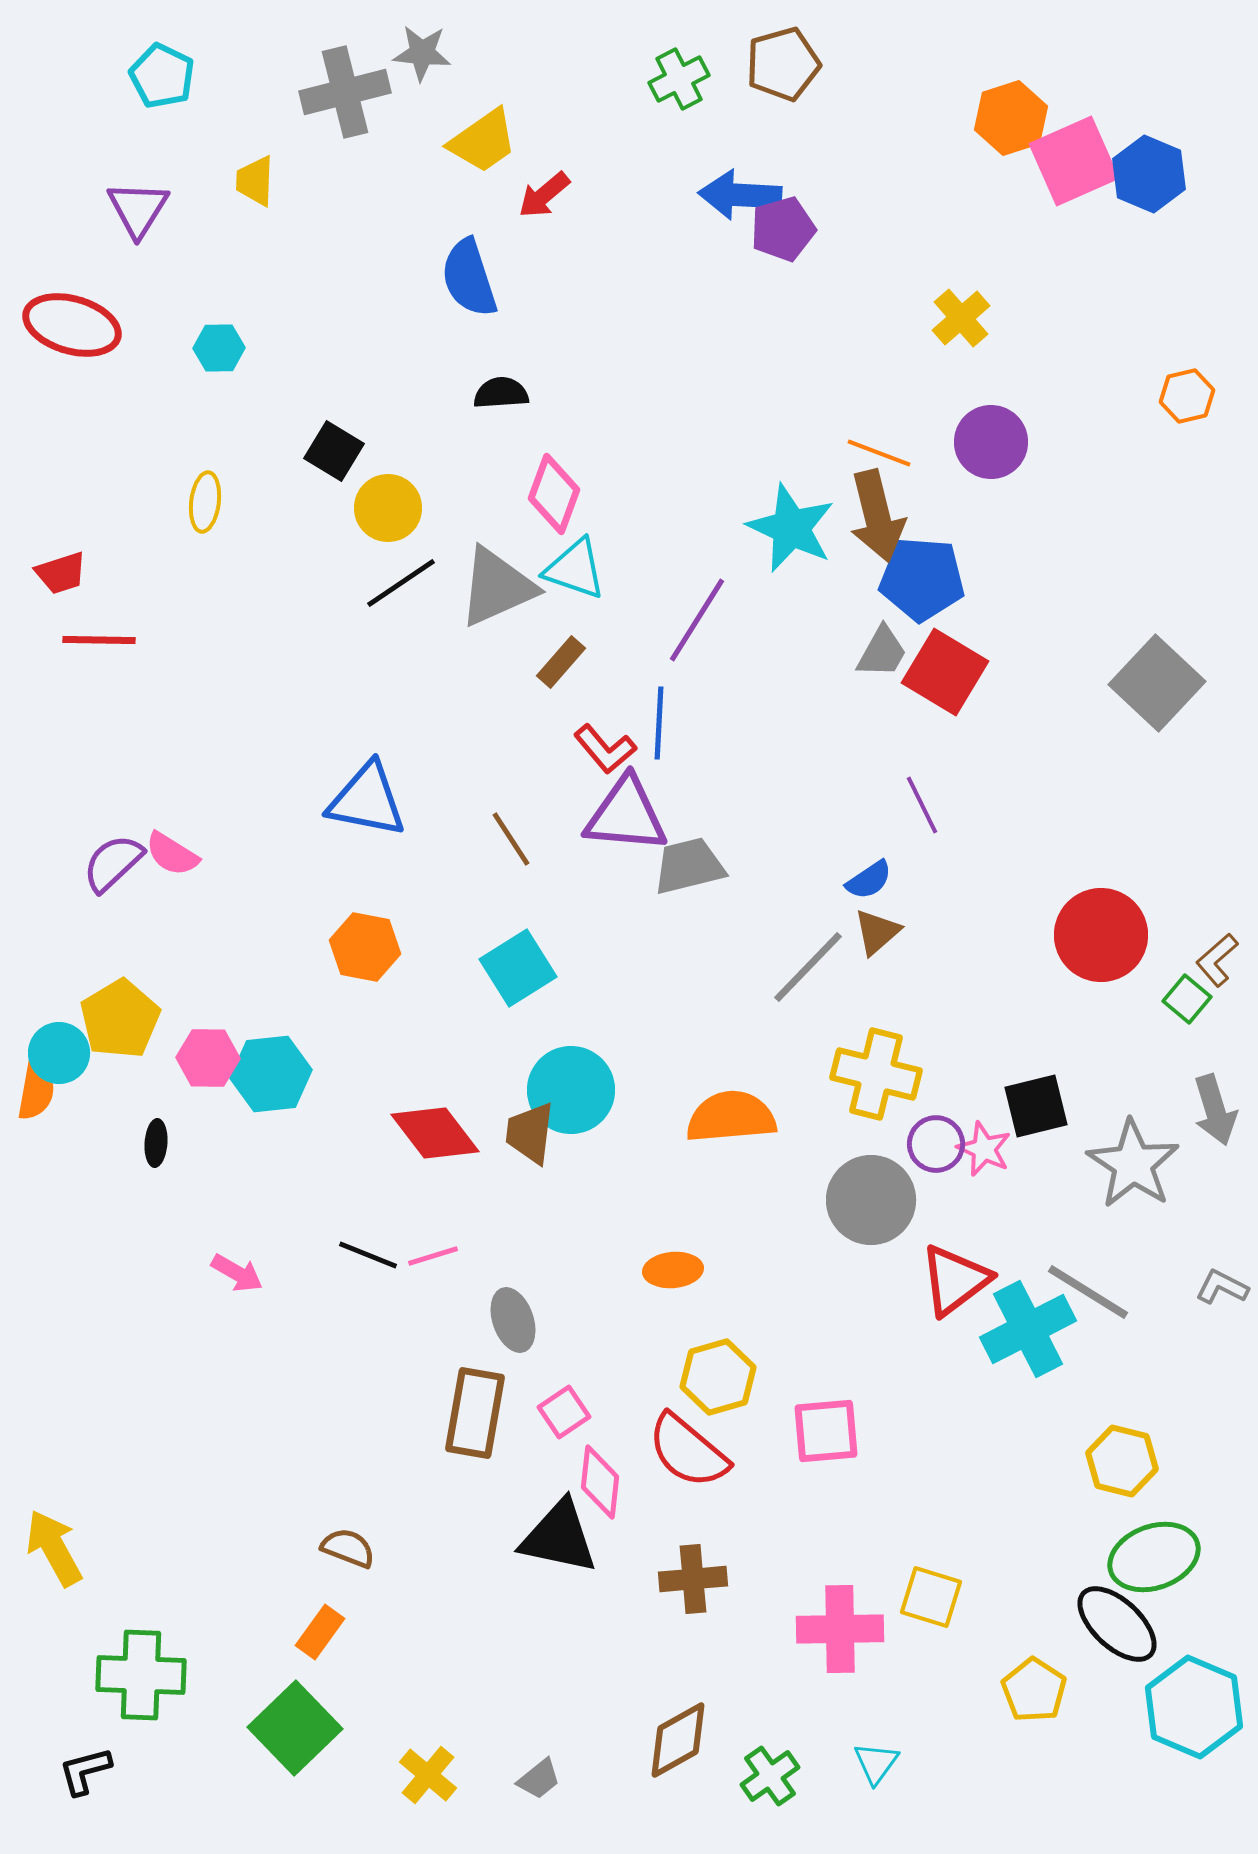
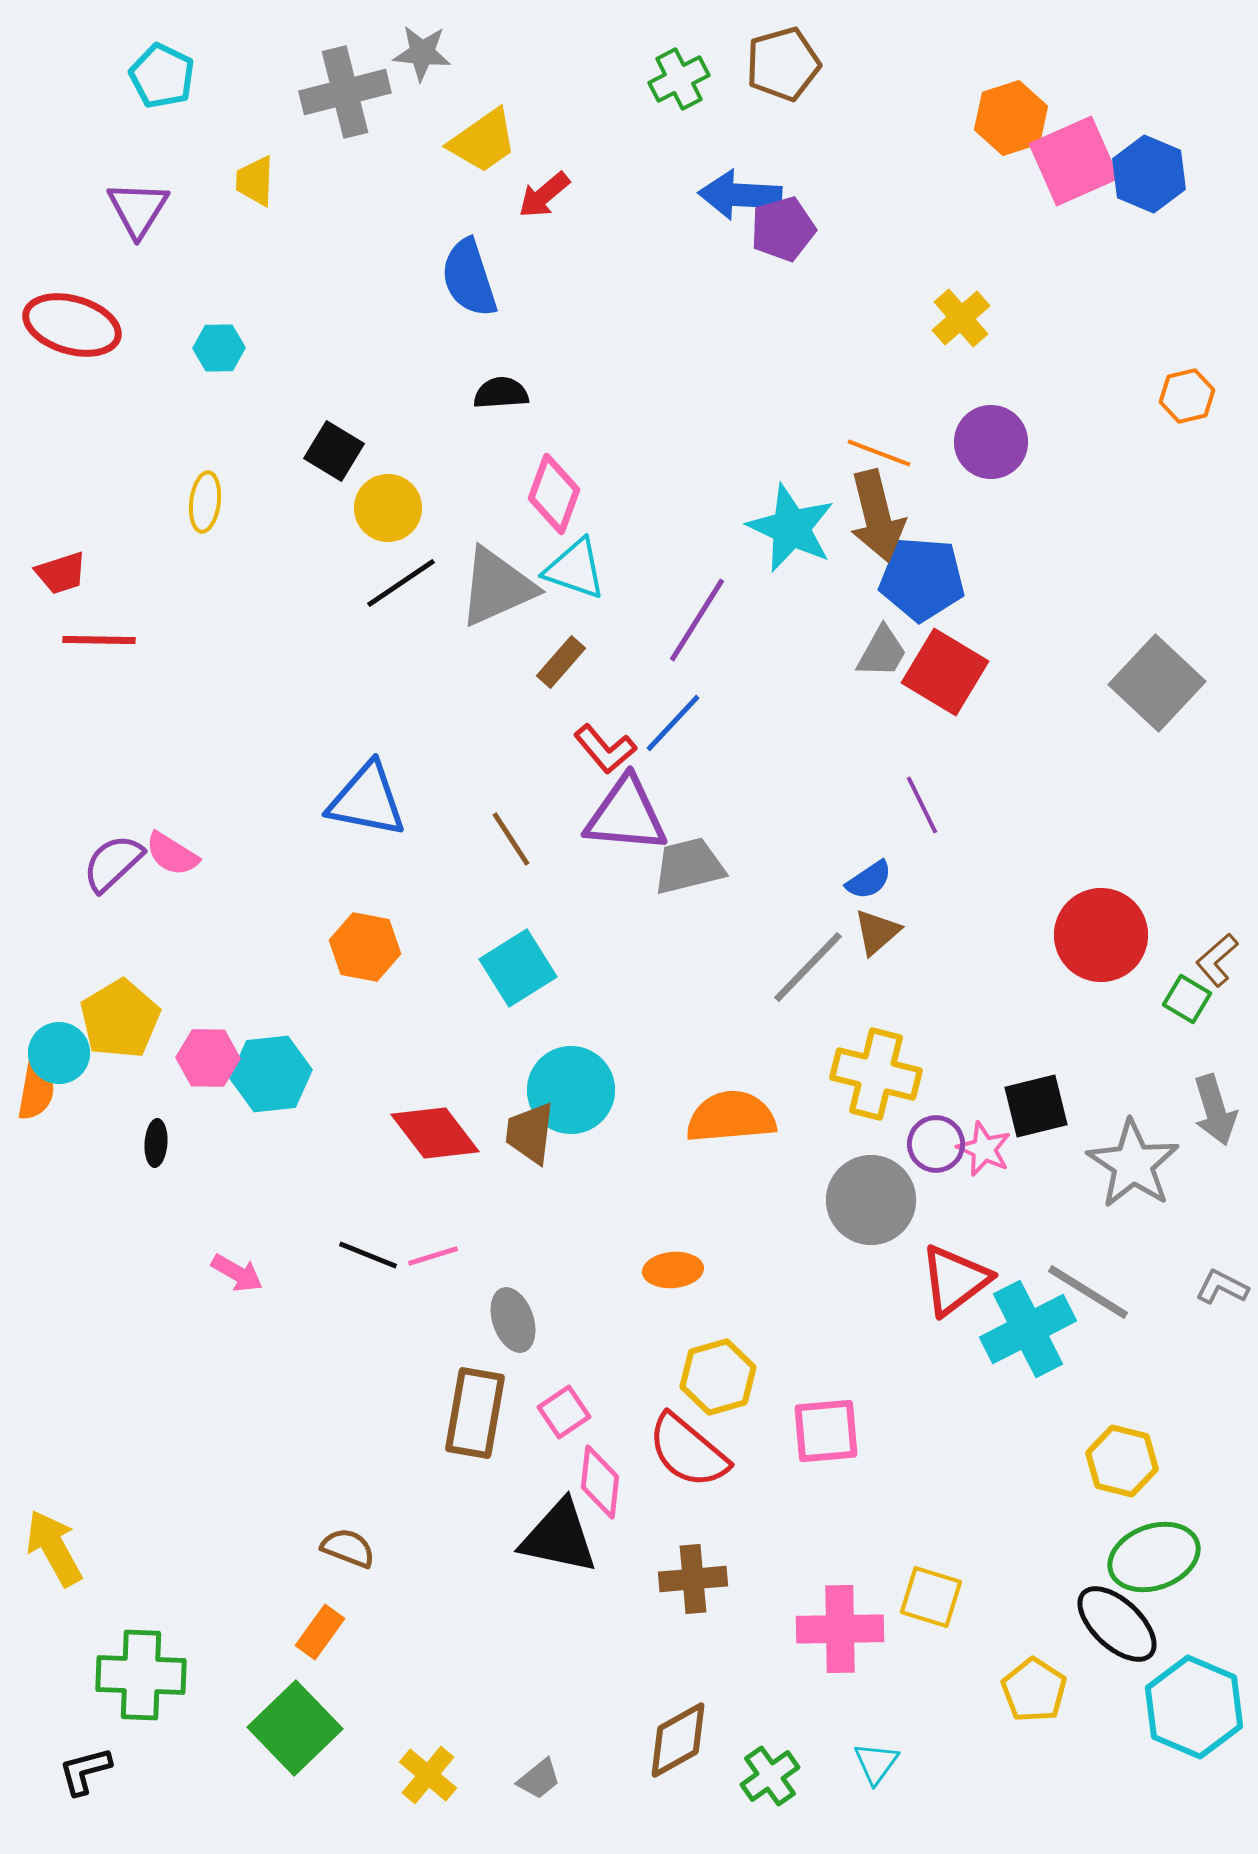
blue line at (659, 723): moved 14 px right; rotated 40 degrees clockwise
green square at (1187, 999): rotated 9 degrees counterclockwise
